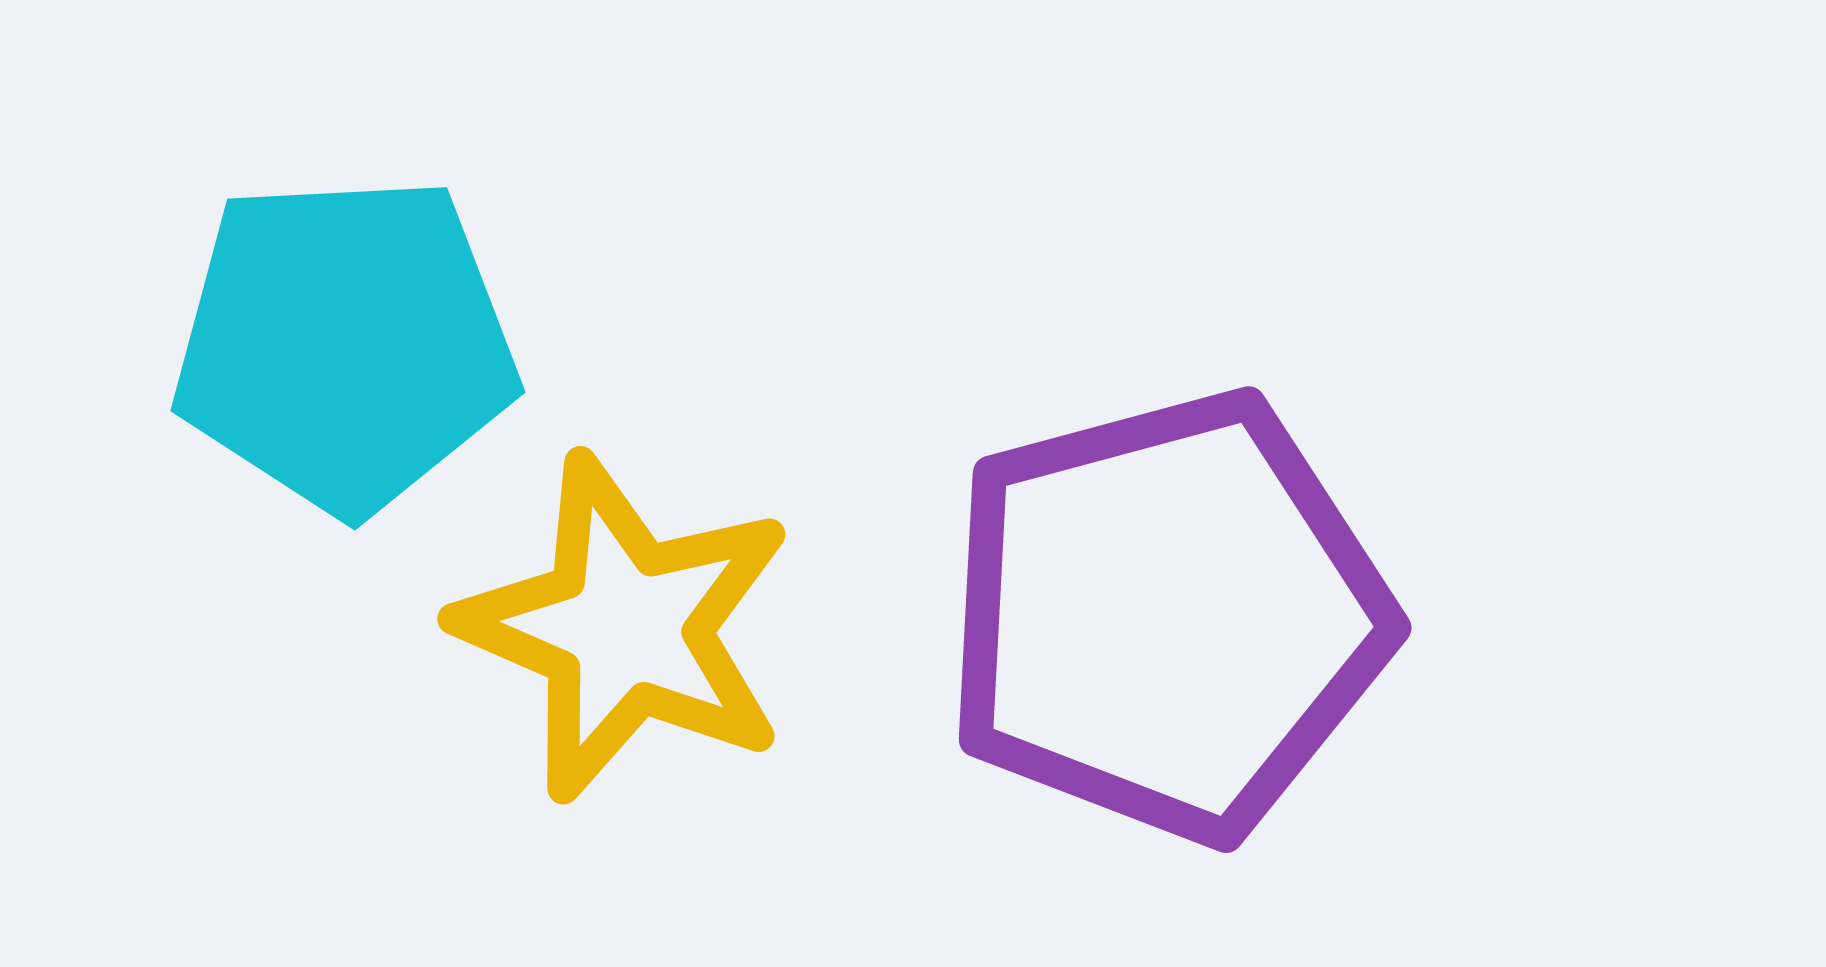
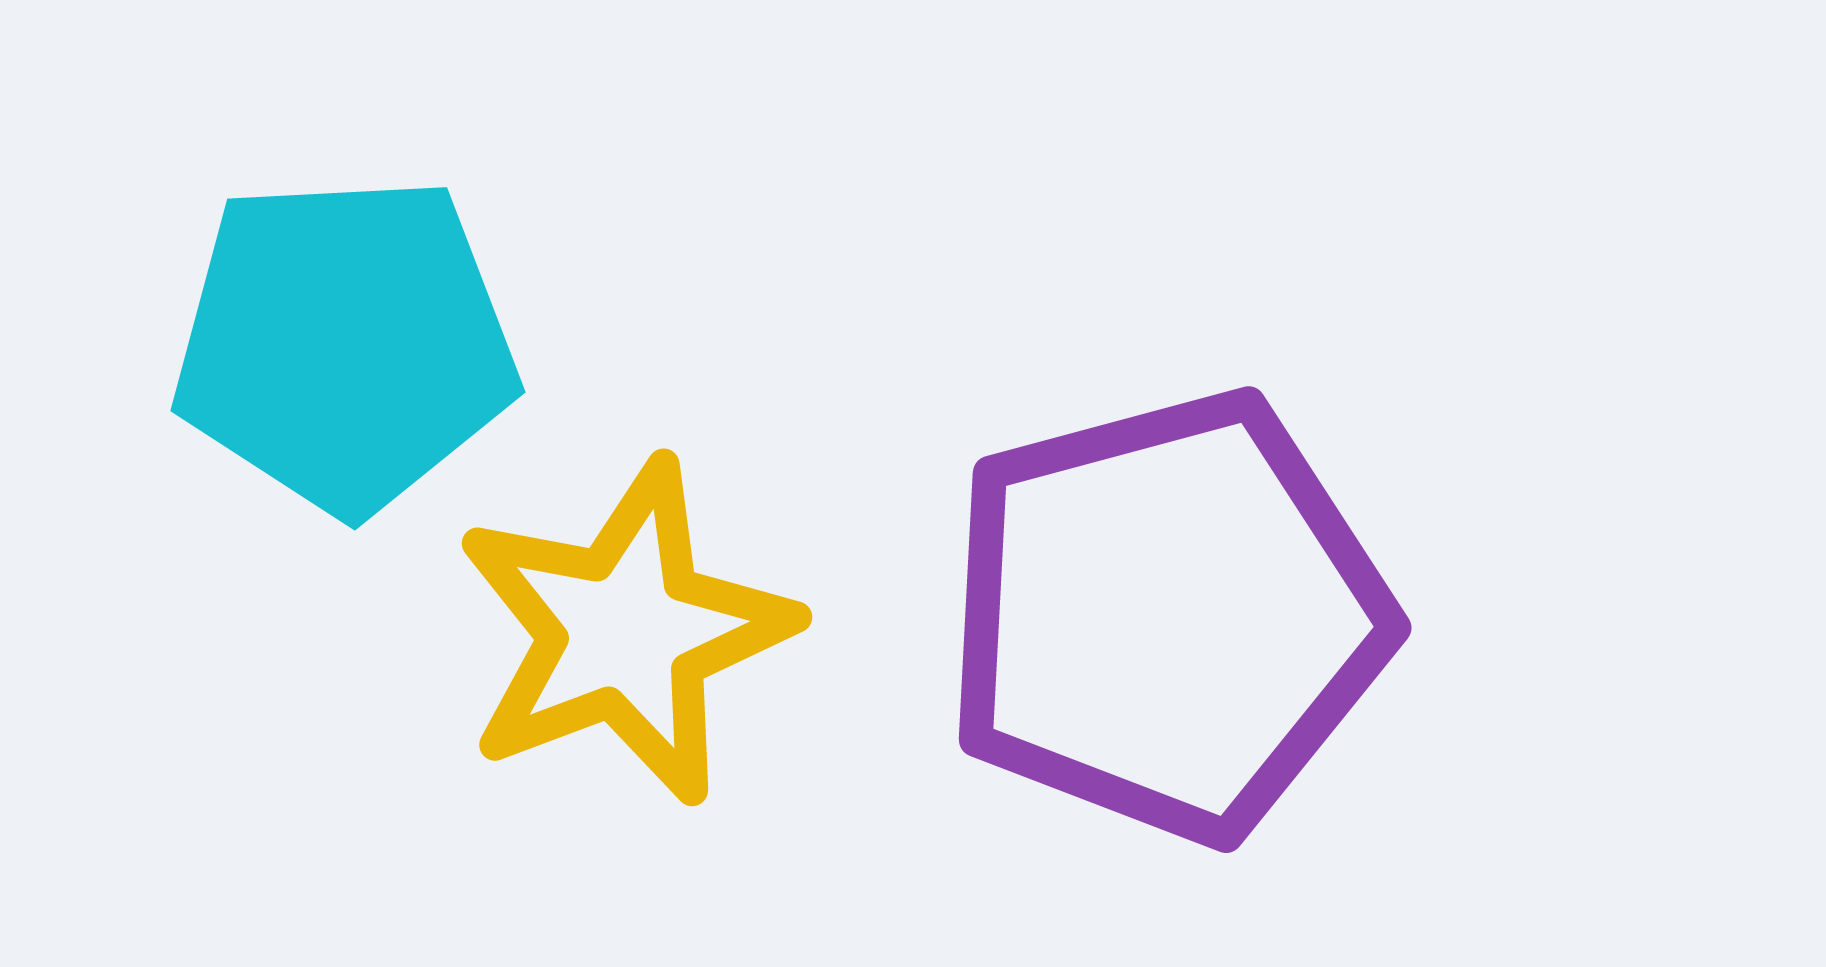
yellow star: moved 4 px down; rotated 28 degrees clockwise
